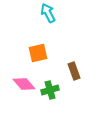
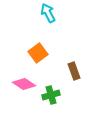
orange square: rotated 24 degrees counterclockwise
pink diamond: rotated 15 degrees counterclockwise
green cross: moved 1 px right, 5 px down
